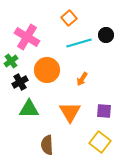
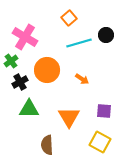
pink cross: moved 2 px left
orange arrow: rotated 88 degrees counterclockwise
orange triangle: moved 1 px left, 5 px down
yellow square: rotated 10 degrees counterclockwise
